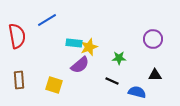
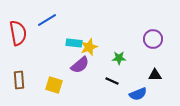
red semicircle: moved 1 px right, 3 px up
blue semicircle: moved 1 px right, 2 px down; rotated 144 degrees clockwise
